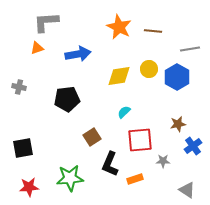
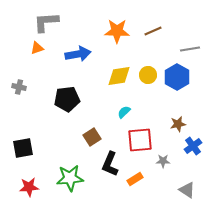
orange star: moved 2 px left, 4 px down; rotated 25 degrees counterclockwise
brown line: rotated 30 degrees counterclockwise
yellow circle: moved 1 px left, 6 px down
orange rectangle: rotated 14 degrees counterclockwise
